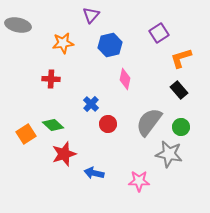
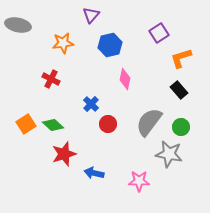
red cross: rotated 24 degrees clockwise
orange square: moved 10 px up
